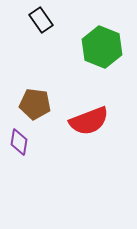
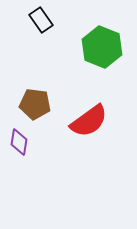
red semicircle: rotated 15 degrees counterclockwise
